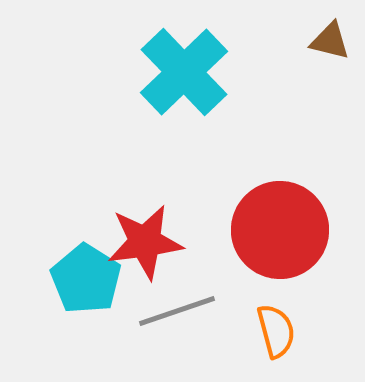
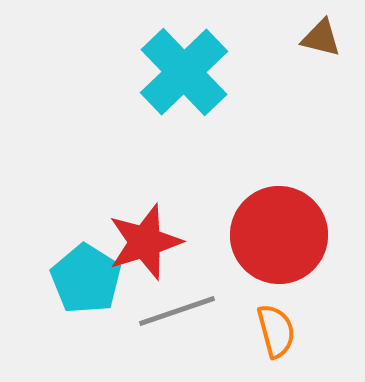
brown triangle: moved 9 px left, 3 px up
red circle: moved 1 px left, 5 px down
red star: rotated 10 degrees counterclockwise
